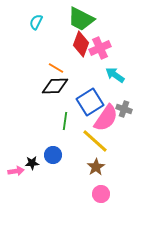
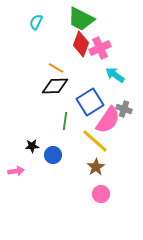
pink semicircle: moved 2 px right, 2 px down
black star: moved 17 px up
